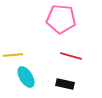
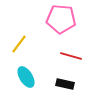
yellow line: moved 6 px right, 11 px up; rotated 48 degrees counterclockwise
